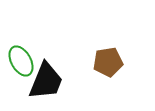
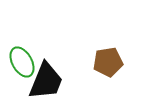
green ellipse: moved 1 px right, 1 px down
